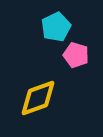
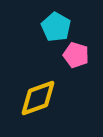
cyan pentagon: rotated 16 degrees counterclockwise
